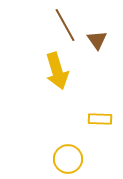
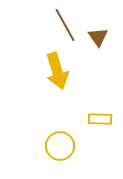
brown triangle: moved 1 px right, 3 px up
yellow circle: moved 8 px left, 13 px up
